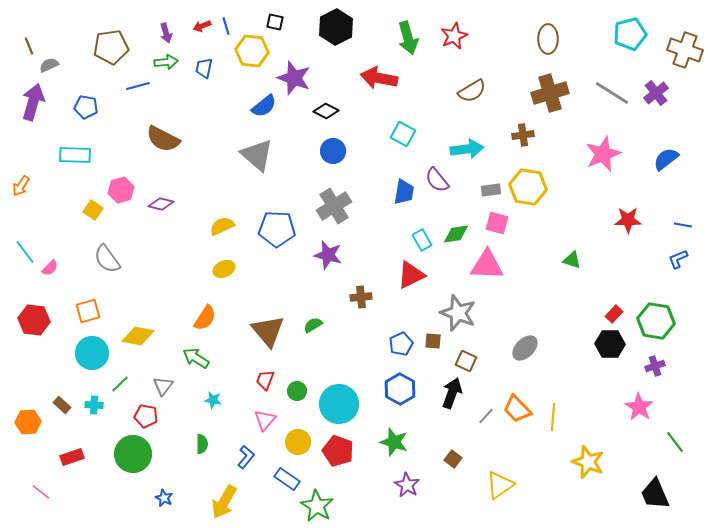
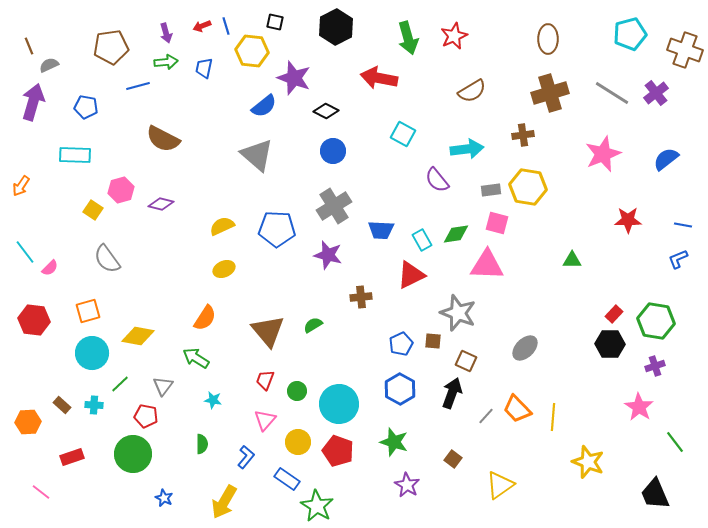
blue trapezoid at (404, 192): moved 23 px left, 38 px down; rotated 84 degrees clockwise
green triangle at (572, 260): rotated 18 degrees counterclockwise
